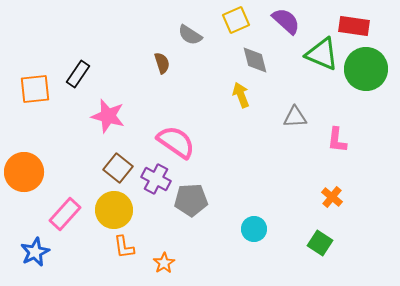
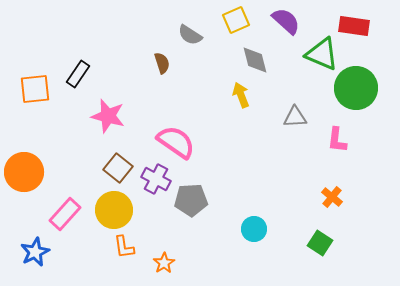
green circle: moved 10 px left, 19 px down
